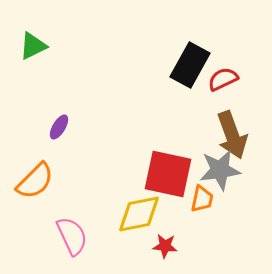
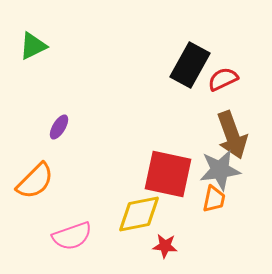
orange trapezoid: moved 12 px right
pink semicircle: rotated 96 degrees clockwise
